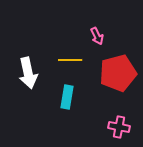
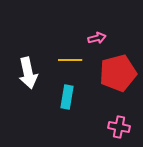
pink arrow: moved 2 px down; rotated 78 degrees counterclockwise
